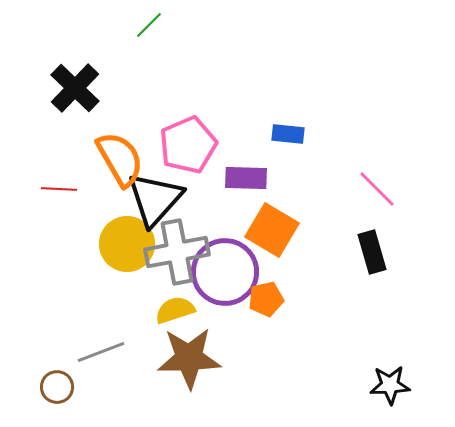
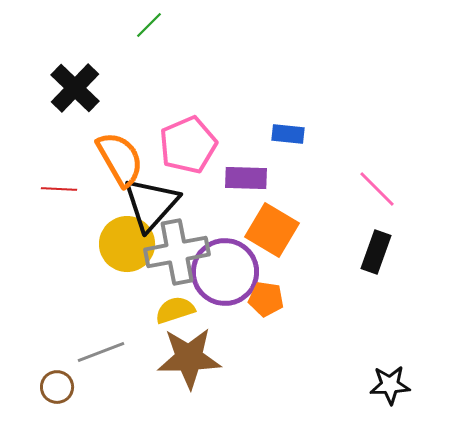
black triangle: moved 4 px left, 5 px down
black rectangle: moved 4 px right; rotated 36 degrees clockwise
orange pentagon: rotated 20 degrees clockwise
